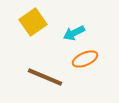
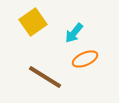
cyan arrow: rotated 25 degrees counterclockwise
brown line: rotated 9 degrees clockwise
